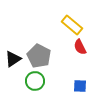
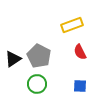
yellow rectangle: rotated 60 degrees counterclockwise
red semicircle: moved 5 px down
green circle: moved 2 px right, 3 px down
